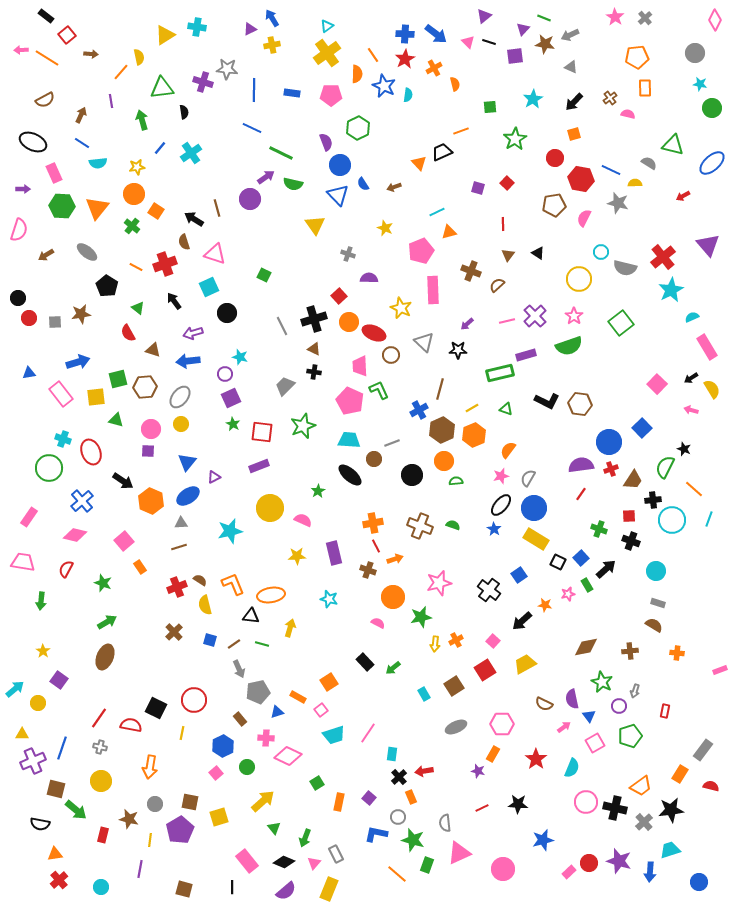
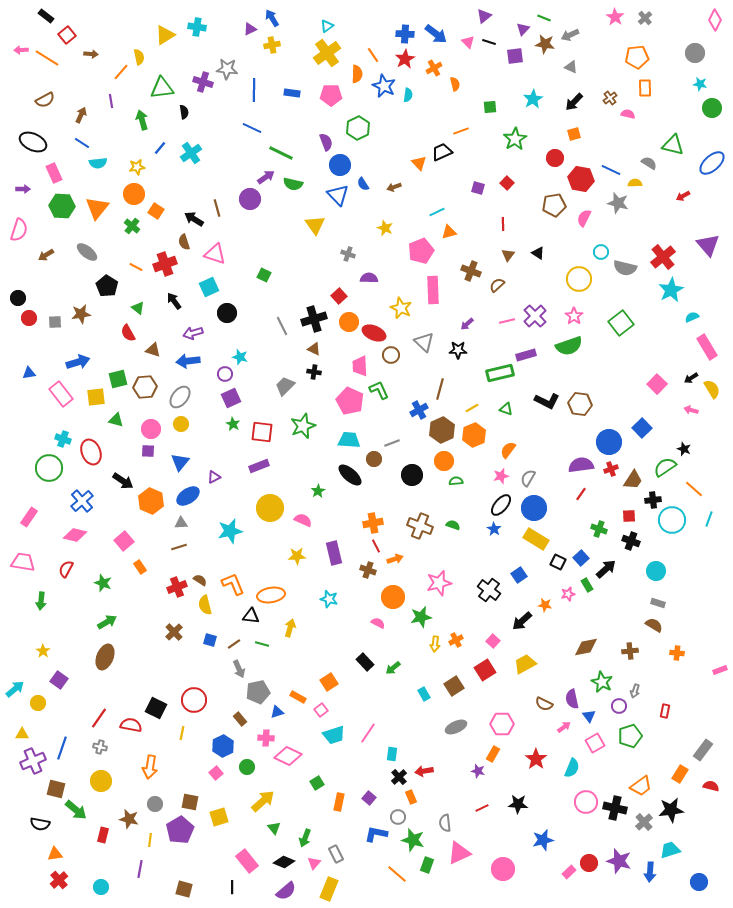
blue triangle at (187, 462): moved 7 px left
green semicircle at (665, 467): rotated 30 degrees clockwise
